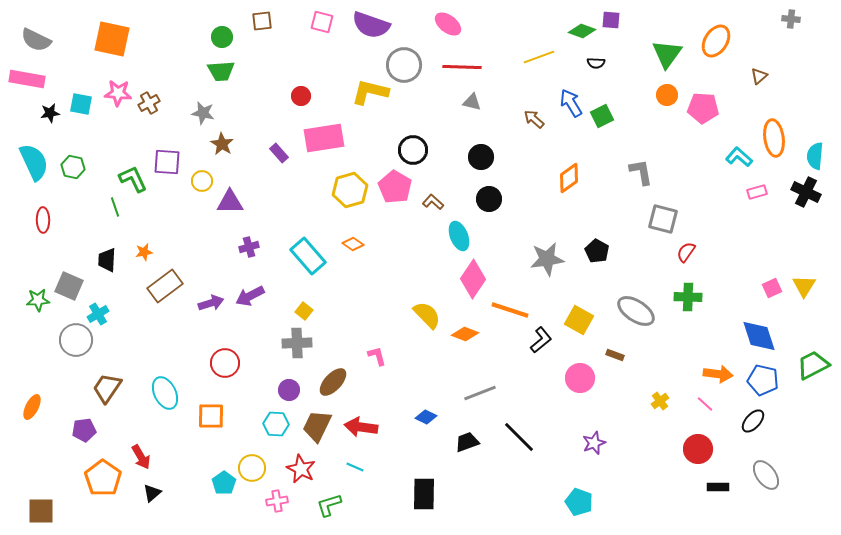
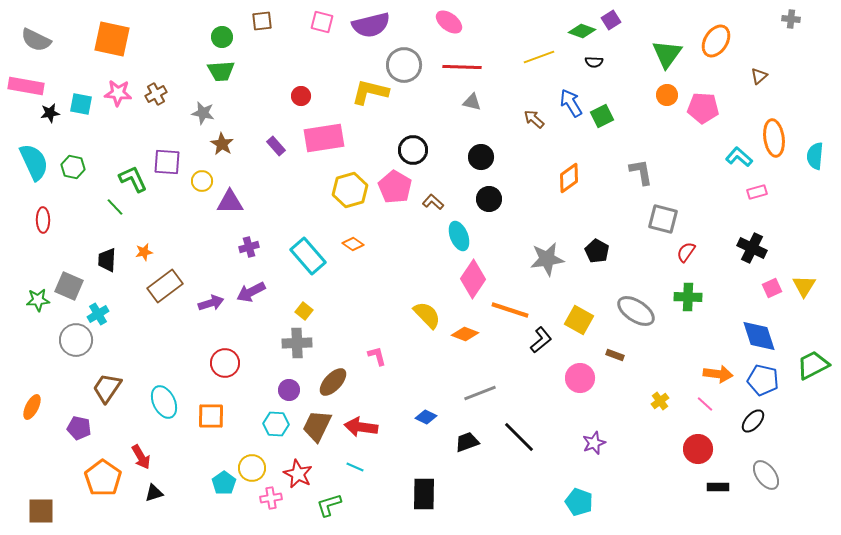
purple square at (611, 20): rotated 36 degrees counterclockwise
pink ellipse at (448, 24): moved 1 px right, 2 px up
purple semicircle at (371, 25): rotated 33 degrees counterclockwise
black semicircle at (596, 63): moved 2 px left, 1 px up
pink rectangle at (27, 79): moved 1 px left, 7 px down
brown cross at (149, 103): moved 7 px right, 9 px up
purple rectangle at (279, 153): moved 3 px left, 7 px up
black cross at (806, 192): moved 54 px left, 56 px down
green line at (115, 207): rotated 24 degrees counterclockwise
purple arrow at (250, 296): moved 1 px right, 4 px up
cyan ellipse at (165, 393): moved 1 px left, 9 px down
purple pentagon at (84, 430): moved 5 px left, 2 px up; rotated 20 degrees clockwise
red star at (301, 469): moved 3 px left, 5 px down
black triangle at (152, 493): moved 2 px right; rotated 24 degrees clockwise
pink cross at (277, 501): moved 6 px left, 3 px up
